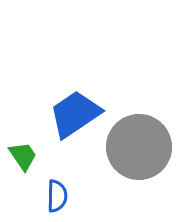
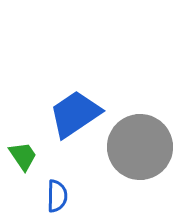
gray circle: moved 1 px right
